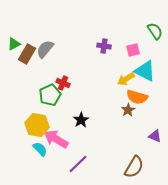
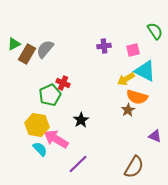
purple cross: rotated 16 degrees counterclockwise
